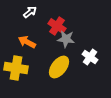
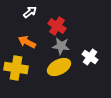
gray star: moved 5 px left, 7 px down
yellow ellipse: rotated 25 degrees clockwise
